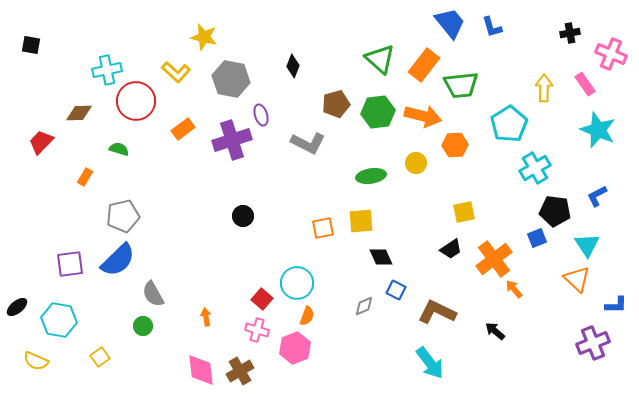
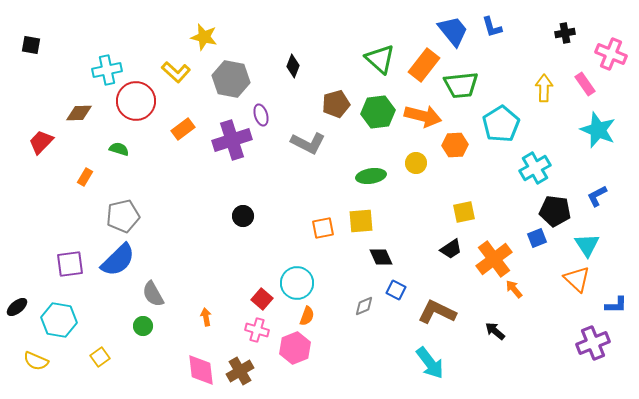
blue trapezoid at (450, 23): moved 3 px right, 8 px down
black cross at (570, 33): moved 5 px left
cyan pentagon at (509, 124): moved 8 px left
